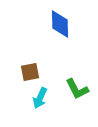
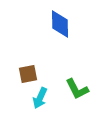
brown square: moved 2 px left, 2 px down
